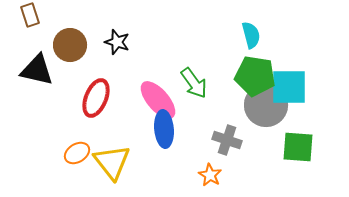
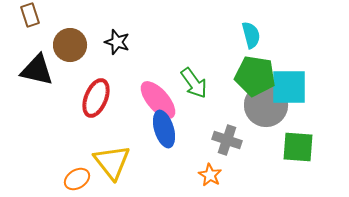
blue ellipse: rotated 12 degrees counterclockwise
orange ellipse: moved 26 px down
